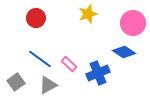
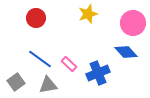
blue diamond: moved 2 px right; rotated 15 degrees clockwise
gray triangle: rotated 18 degrees clockwise
